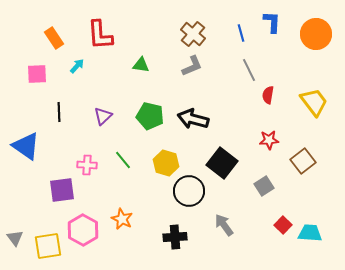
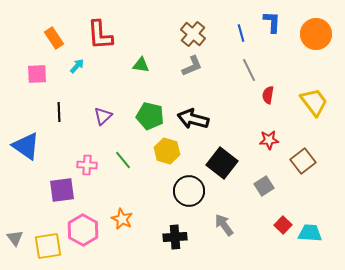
yellow hexagon: moved 1 px right, 12 px up
